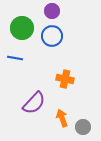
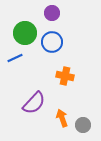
purple circle: moved 2 px down
green circle: moved 3 px right, 5 px down
blue circle: moved 6 px down
blue line: rotated 35 degrees counterclockwise
orange cross: moved 3 px up
gray circle: moved 2 px up
